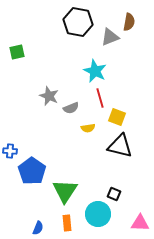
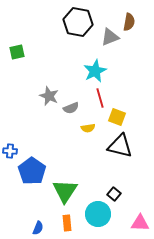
cyan star: rotated 20 degrees clockwise
black square: rotated 16 degrees clockwise
